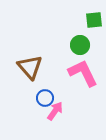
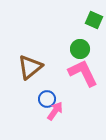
green square: rotated 30 degrees clockwise
green circle: moved 4 px down
brown triangle: rotated 32 degrees clockwise
blue circle: moved 2 px right, 1 px down
